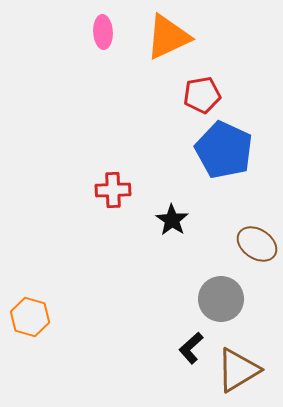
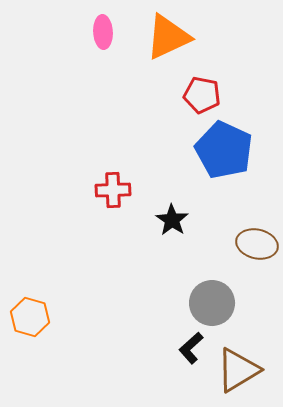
red pentagon: rotated 21 degrees clockwise
brown ellipse: rotated 21 degrees counterclockwise
gray circle: moved 9 px left, 4 px down
